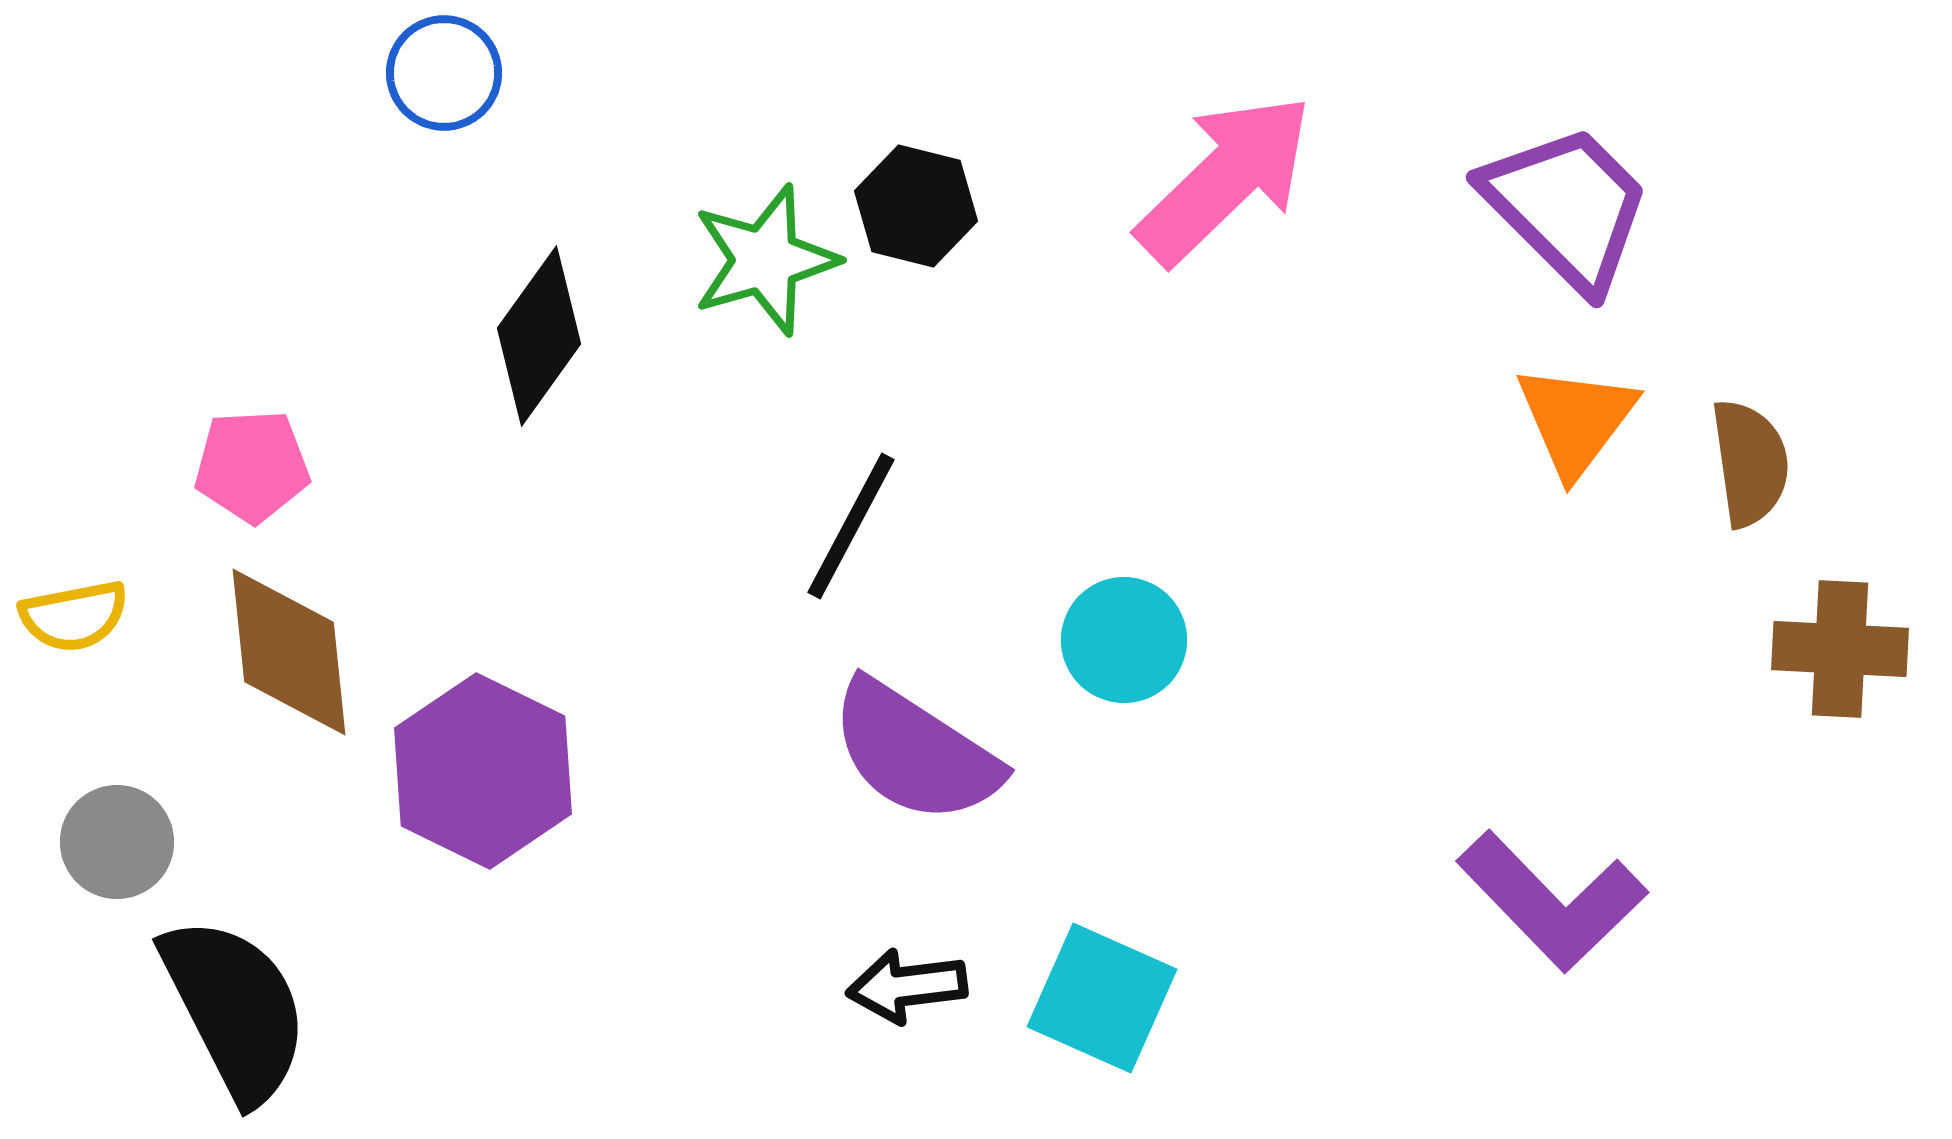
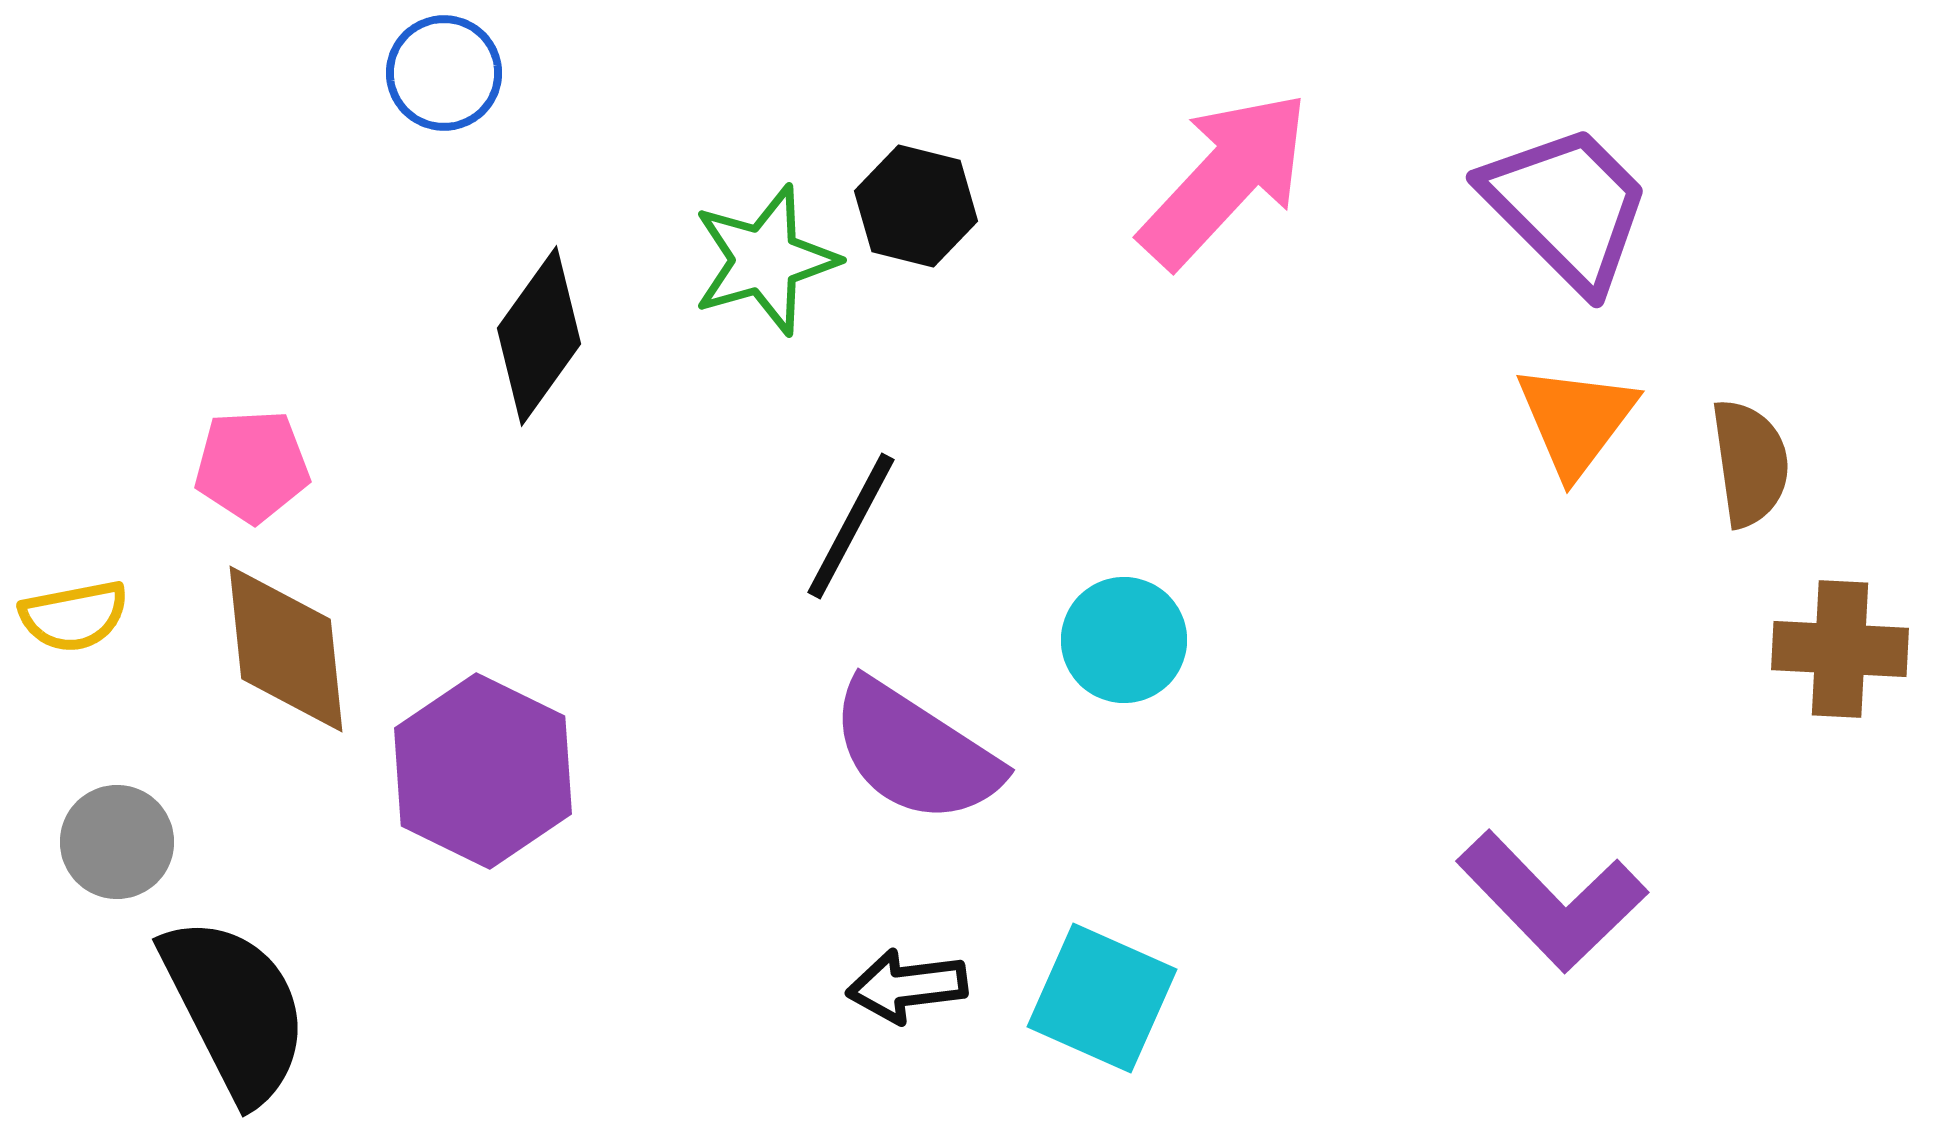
pink arrow: rotated 3 degrees counterclockwise
brown diamond: moved 3 px left, 3 px up
